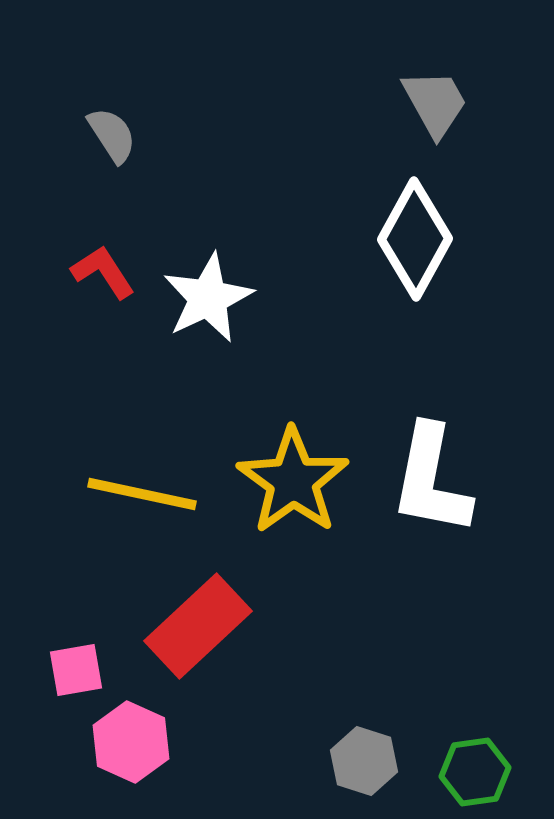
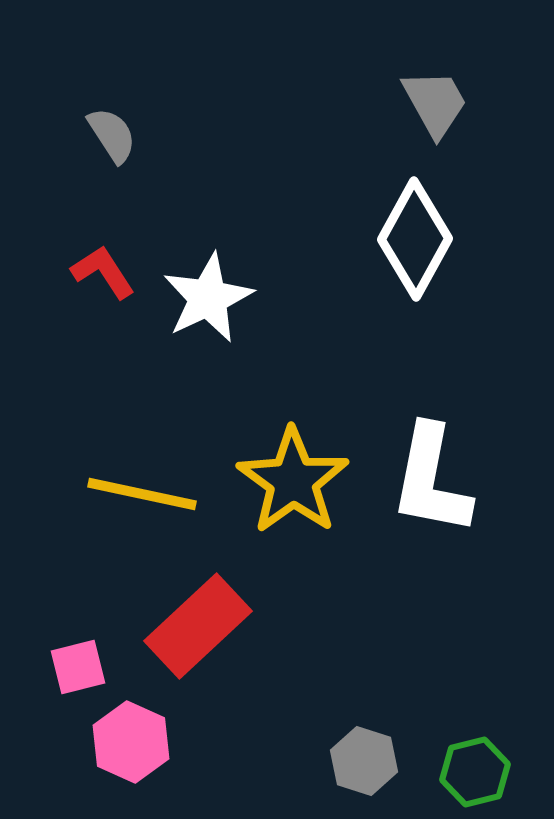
pink square: moved 2 px right, 3 px up; rotated 4 degrees counterclockwise
green hexagon: rotated 6 degrees counterclockwise
